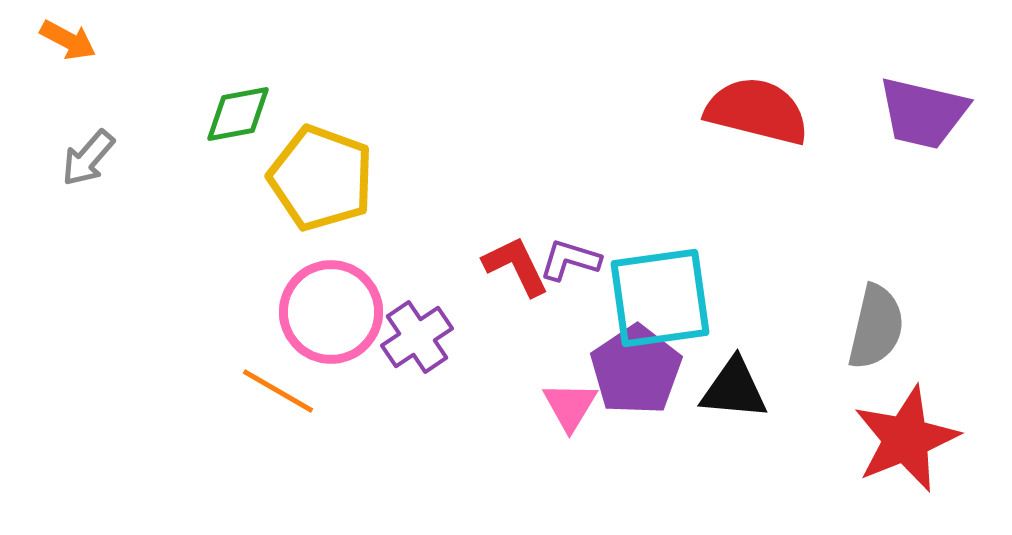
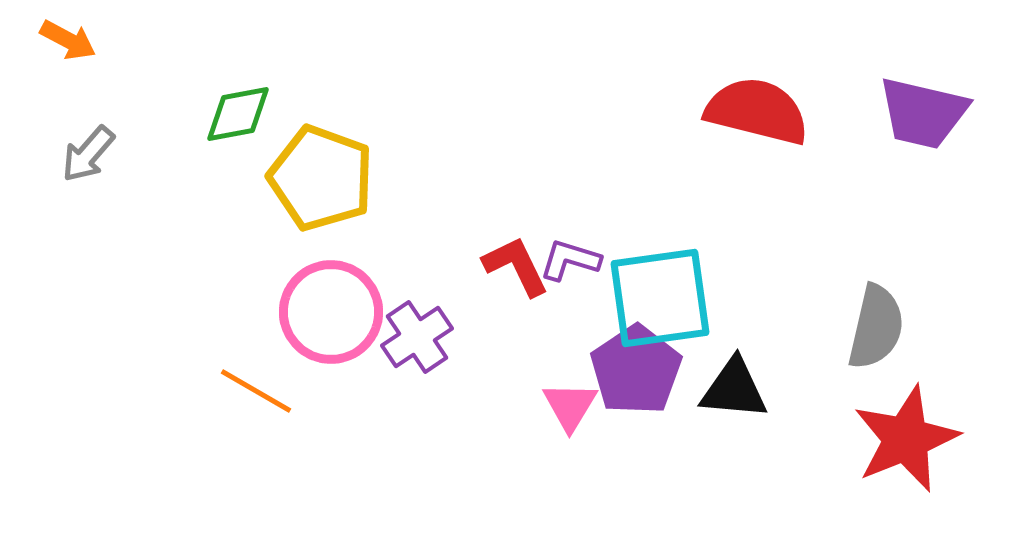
gray arrow: moved 4 px up
orange line: moved 22 px left
